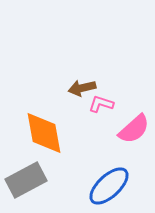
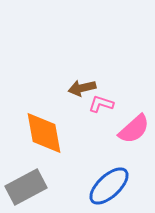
gray rectangle: moved 7 px down
